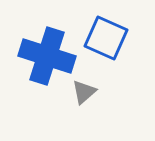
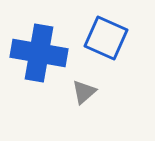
blue cross: moved 8 px left, 3 px up; rotated 8 degrees counterclockwise
